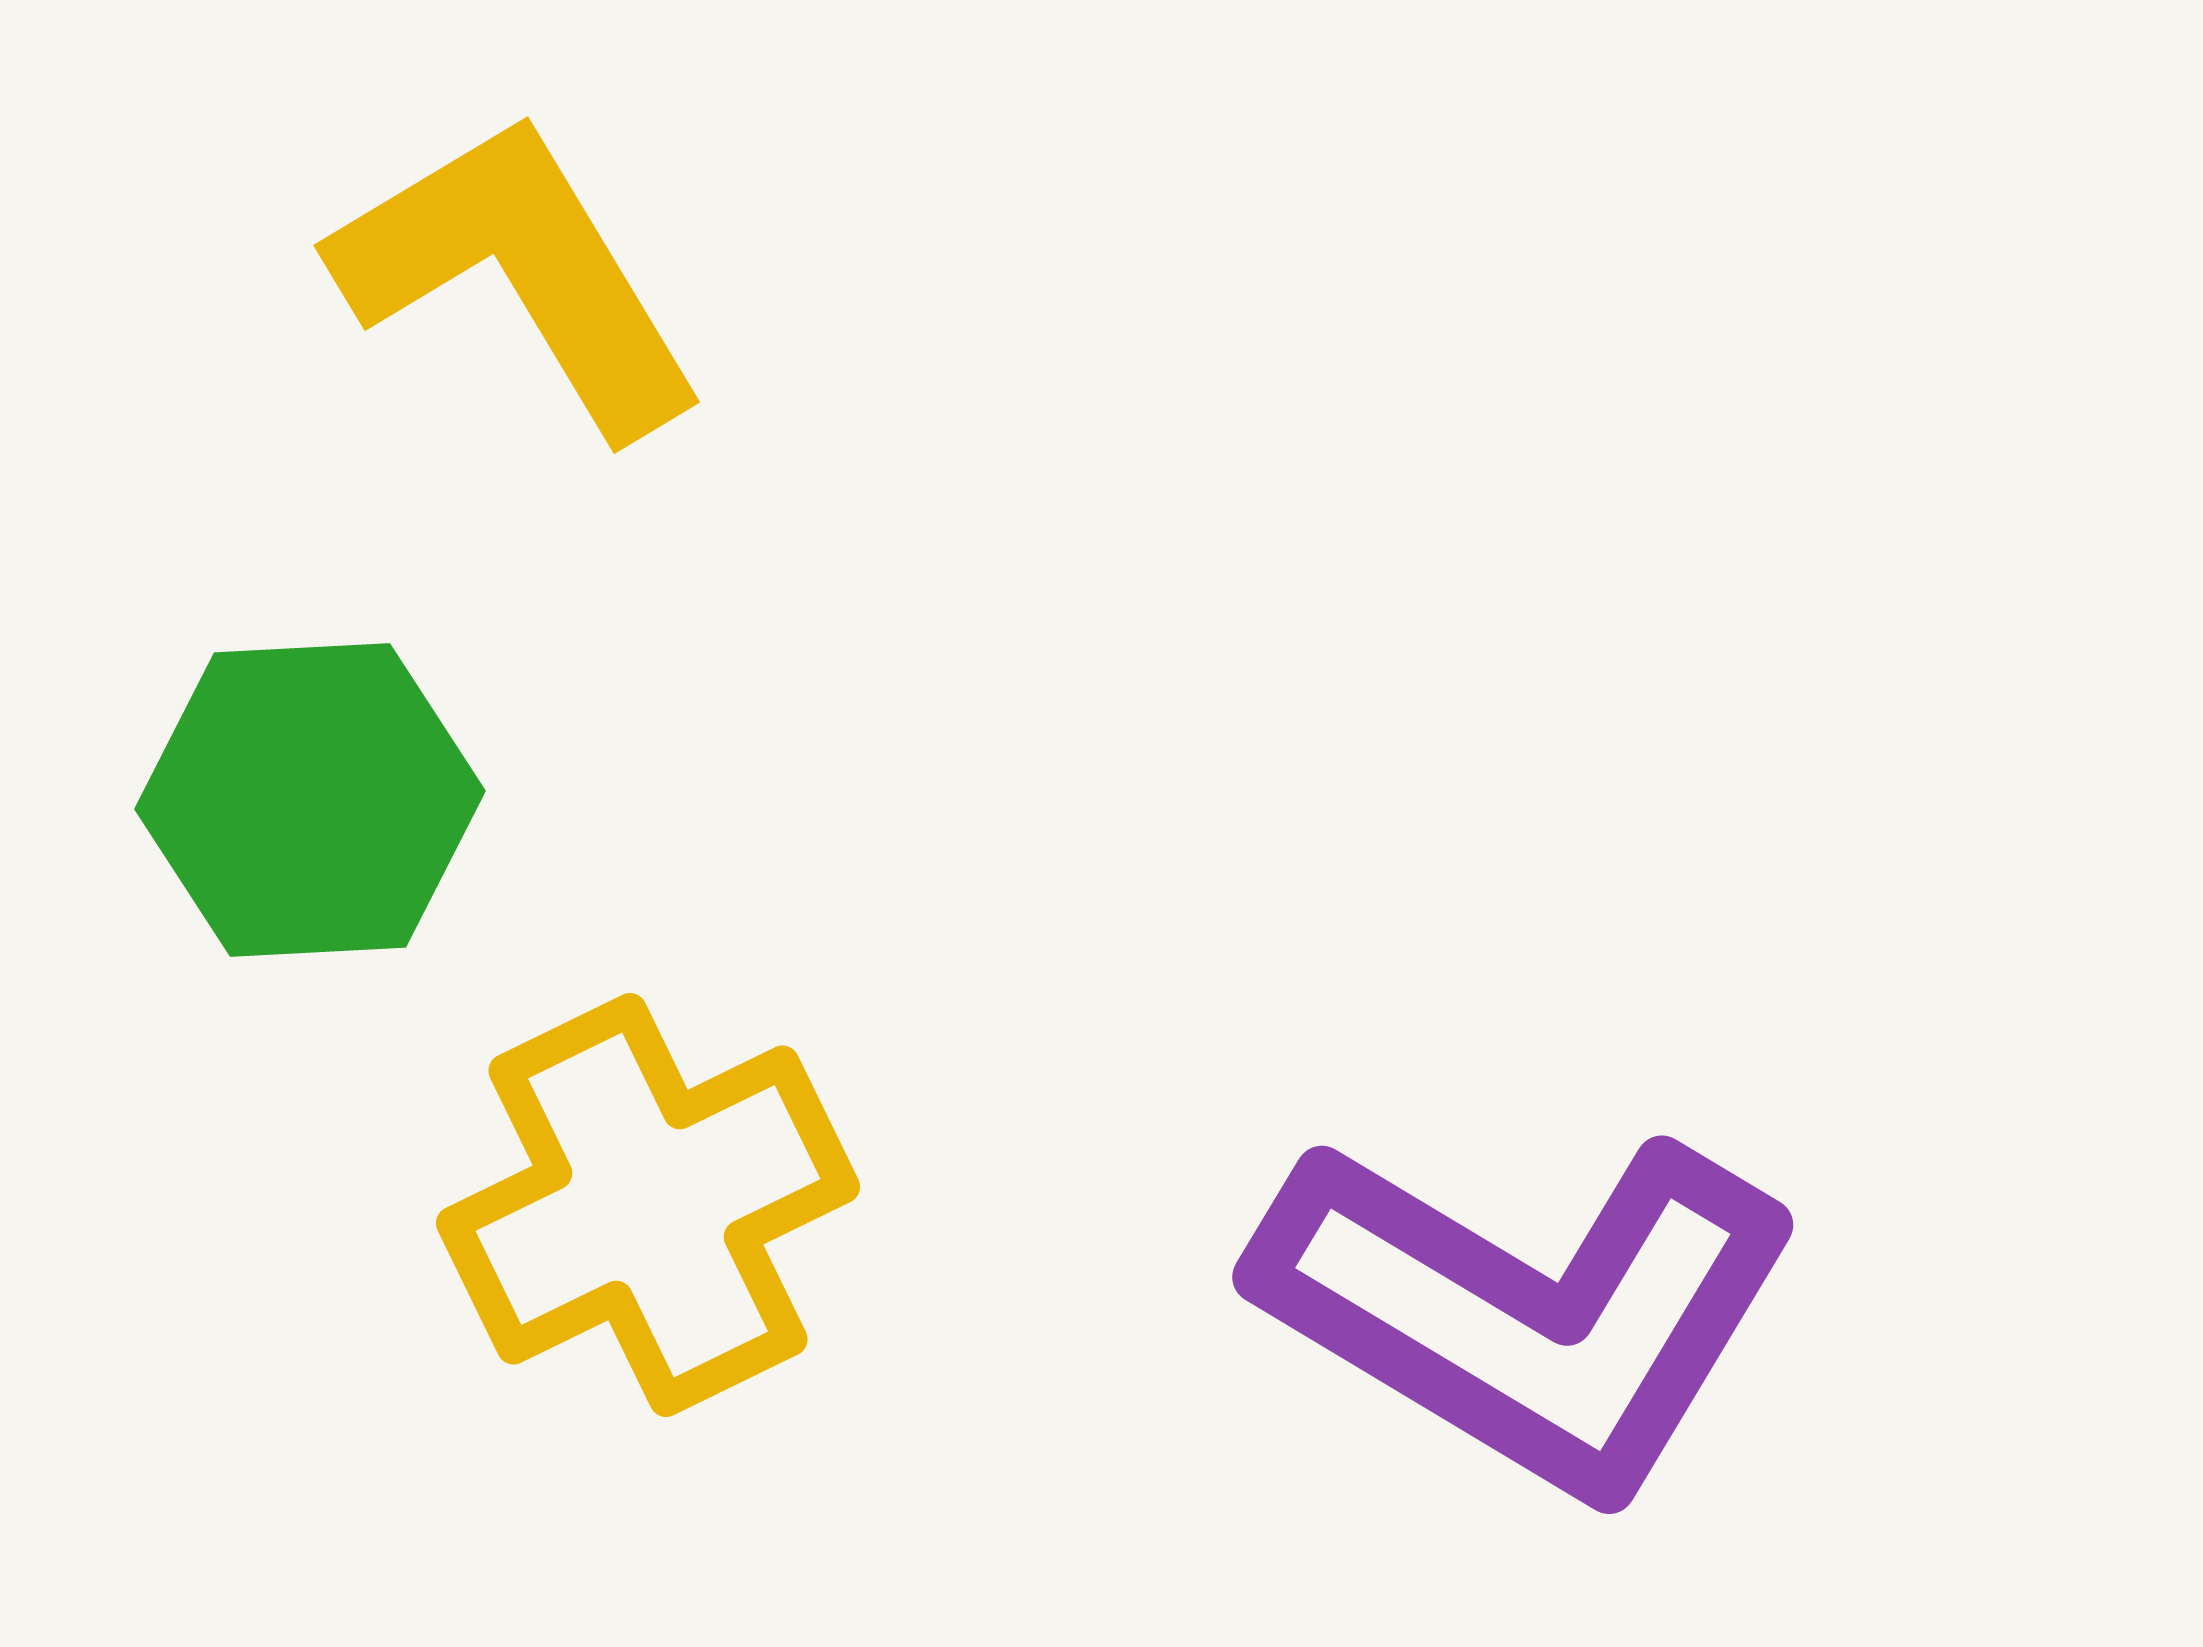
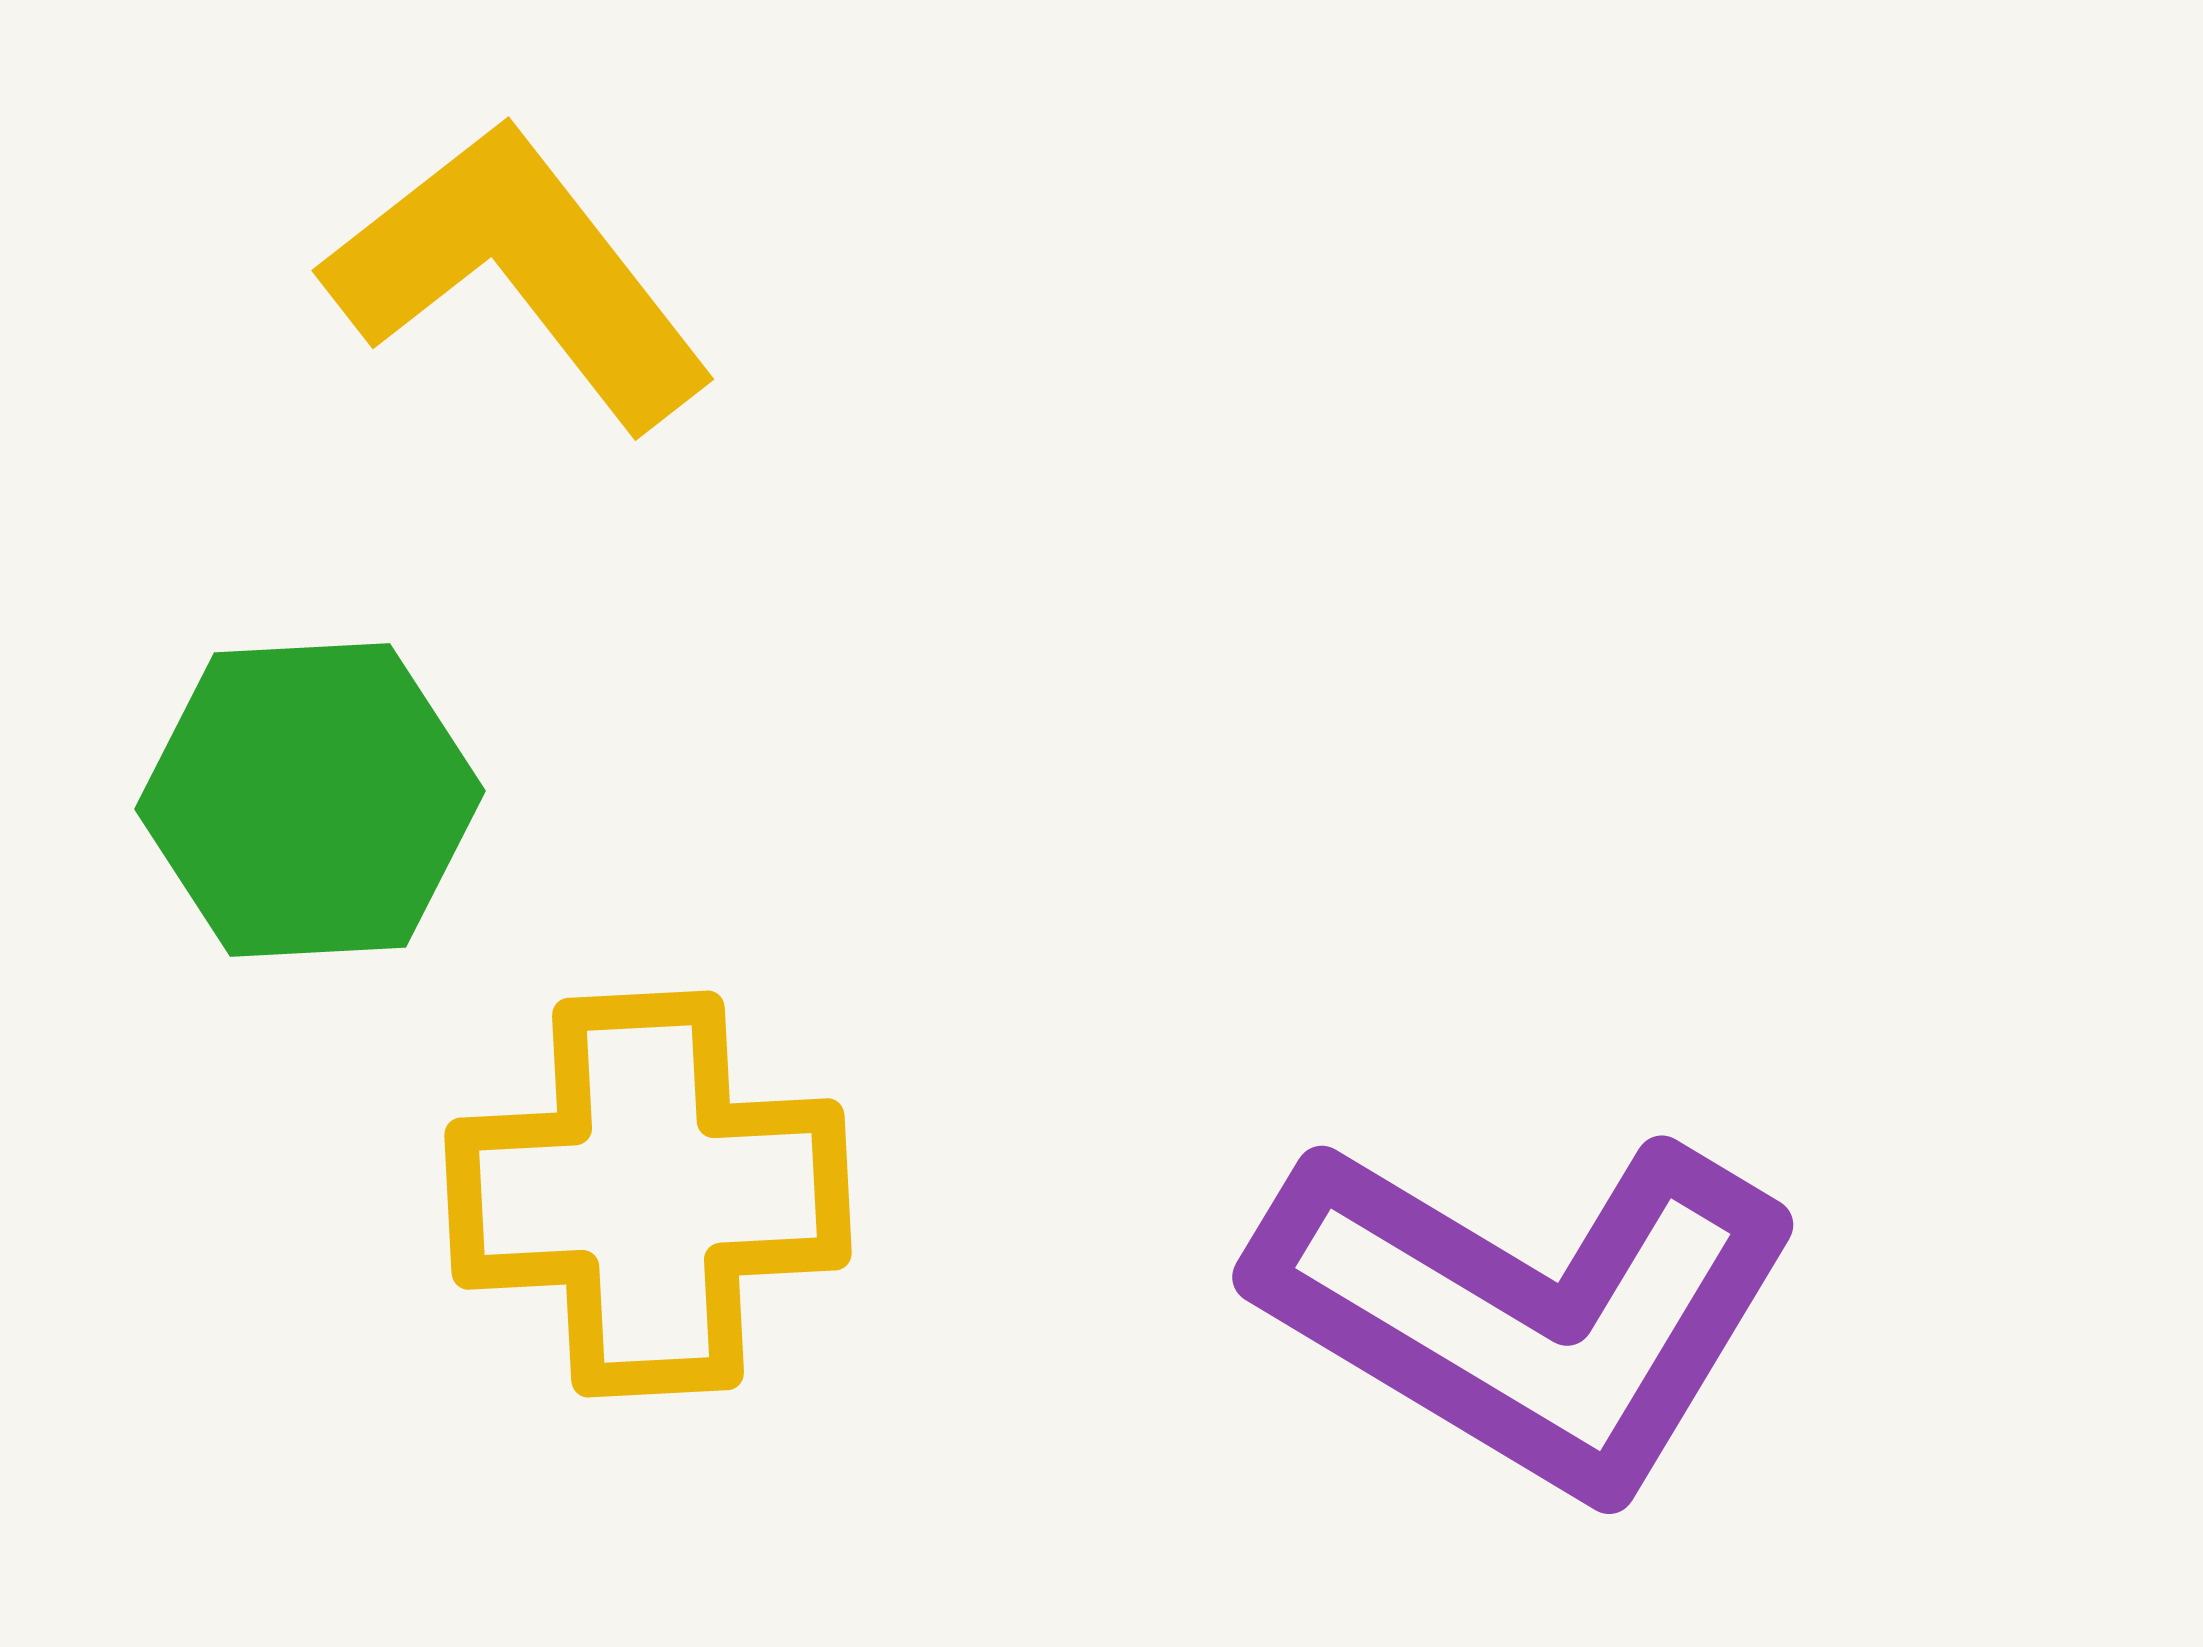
yellow L-shape: rotated 7 degrees counterclockwise
yellow cross: moved 11 px up; rotated 23 degrees clockwise
